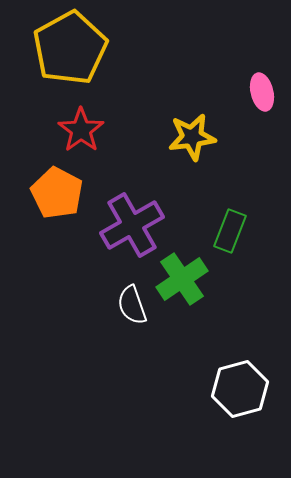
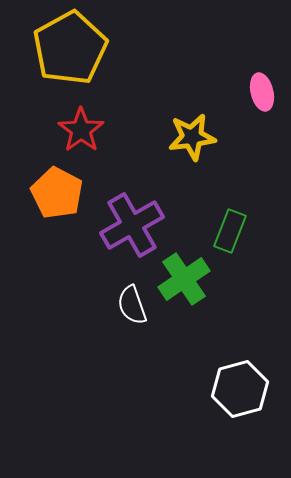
green cross: moved 2 px right
